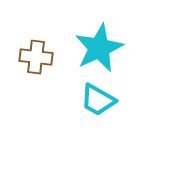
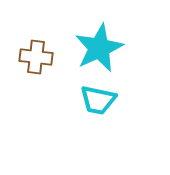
cyan trapezoid: rotated 18 degrees counterclockwise
